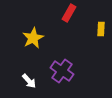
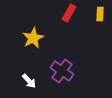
yellow rectangle: moved 1 px left, 15 px up
